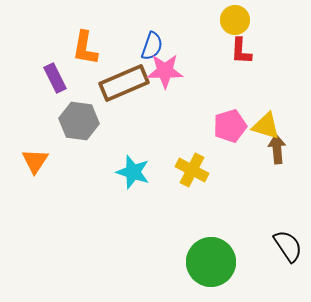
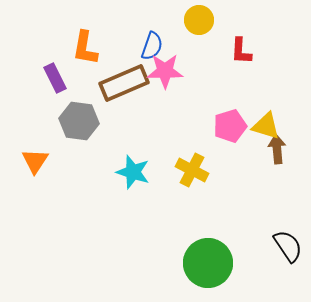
yellow circle: moved 36 px left
green circle: moved 3 px left, 1 px down
